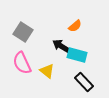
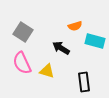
orange semicircle: rotated 24 degrees clockwise
black arrow: moved 2 px down
cyan rectangle: moved 18 px right, 14 px up
yellow triangle: rotated 21 degrees counterclockwise
black rectangle: rotated 36 degrees clockwise
